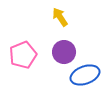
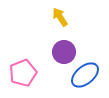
pink pentagon: moved 18 px down
blue ellipse: rotated 20 degrees counterclockwise
